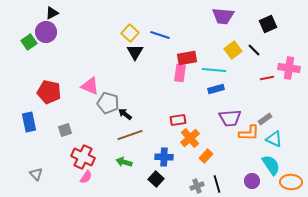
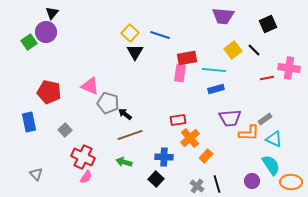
black triangle at (52, 13): rotated 24 degrees counterclockwise
gray square at (65, 130): rotated 24 degrees counterclockwise
gray cross at (197, 186): rotated 32 degrees counterclockwise
